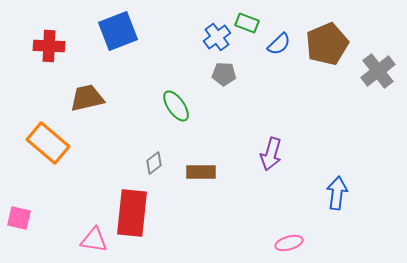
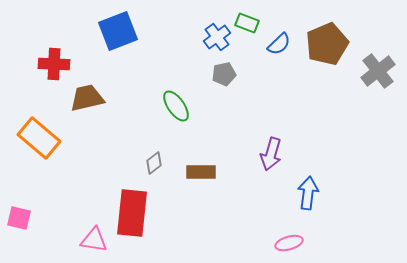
red cross: moved 5 px right, 18 px down
gray pentagon: rotated 15 degrees counterclockwise
orange rectangle: moved 9 px left, 5 px up
blue arrow: moved 29 px left
